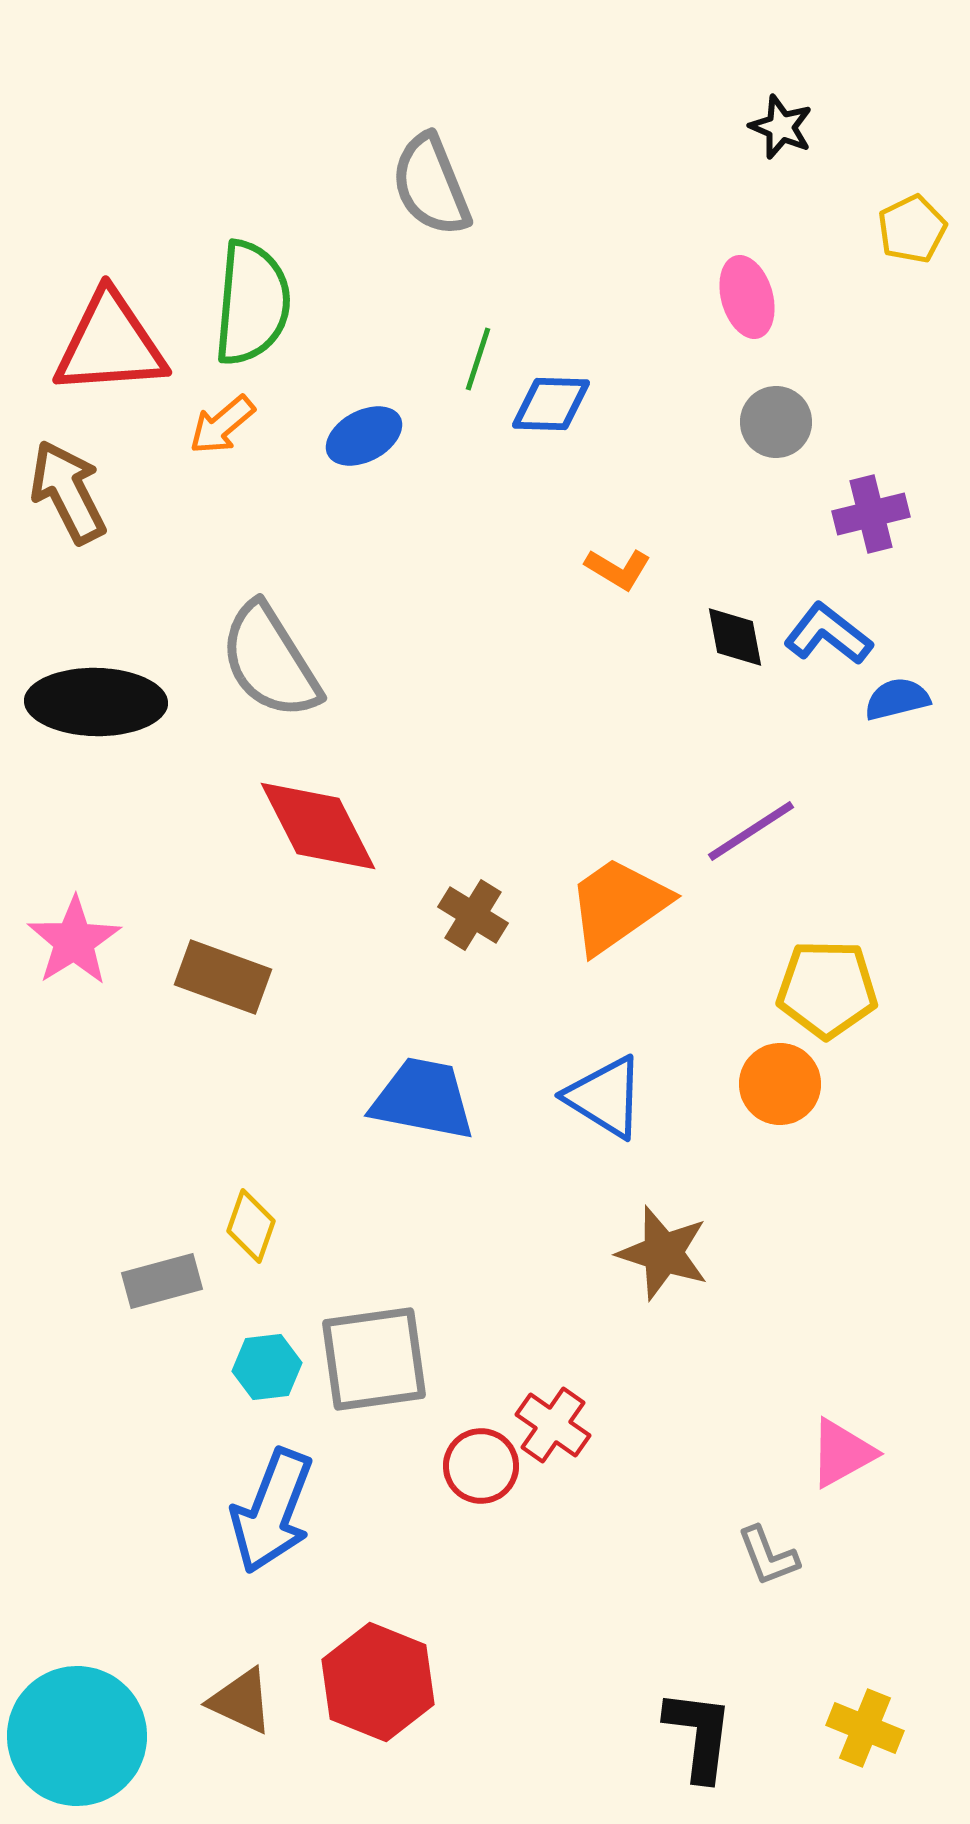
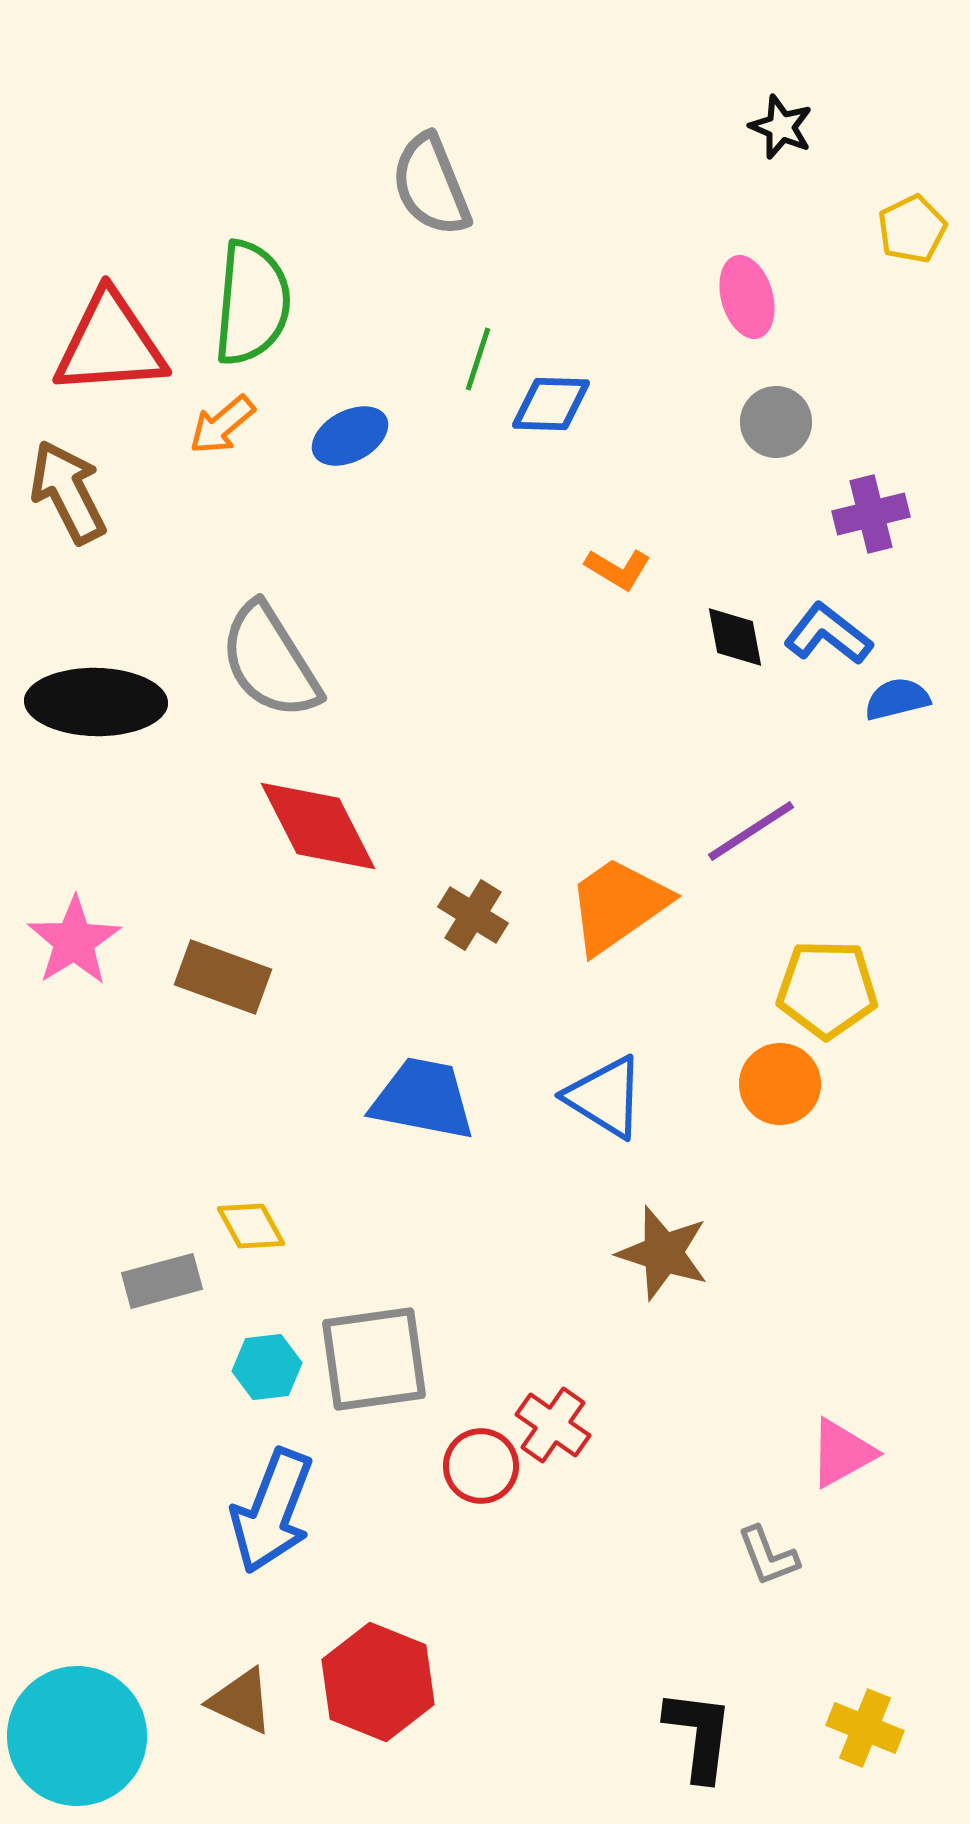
blue ellipse at (364, 436): moved 14 px left
yellow diamond at (251, 1226): rotated 48 degrees counterclockwise
